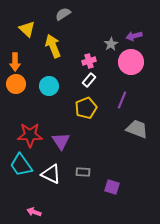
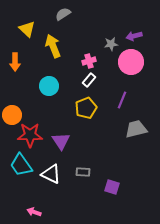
gray star: rotated 24 degrees clockwise
orange circle: moved 4 px left, 31 px down
gray trapezoid: moved 1 px left; rotated 35 degrees counterclockwise
